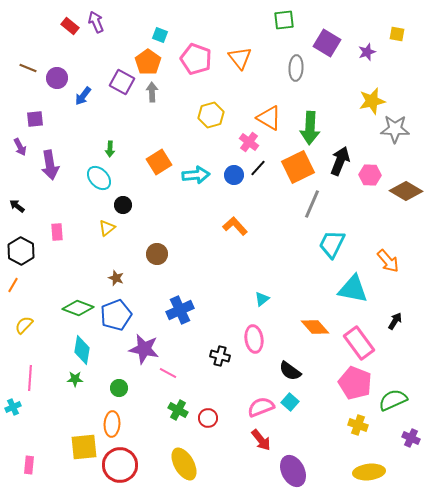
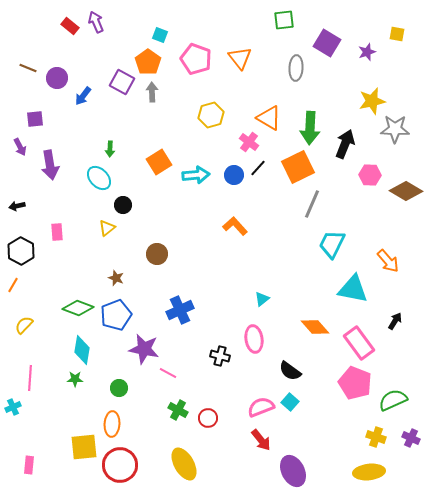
black arrow at (340, 161): moved 5 px right, 17 px up
black arrow at (17, 206): rotated 49 degrees counterclockwise
yellow cross at (358, 425): moved 18 px right, 12 px down
